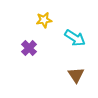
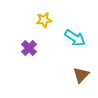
brown triangle: moved 5 px right; rotated 18 degrees clockwise
